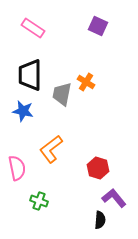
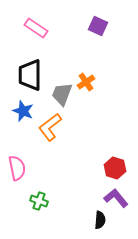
pink rectangle: moved 3 px right
orange cross: rotated 24 degrees clockwise
gray trapezoid: rotated 10 degrees clockwise
blue star: rotated 10 degrees clockwise
orange L-shape: moved 1 px left, 22 px up
red hexagon: moved 17 px right
purple L-shape: moved 2 px right
